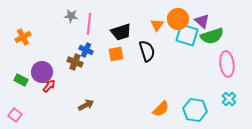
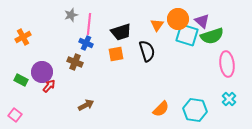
gray star: moved 1 px up; rotated 24 degrees counterclockwise
blue cross: moved 7 px up
